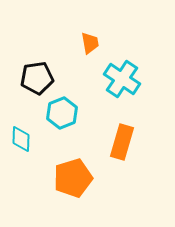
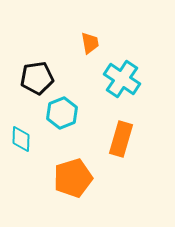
orange rectangle: moved 1 px left, 3 px up
